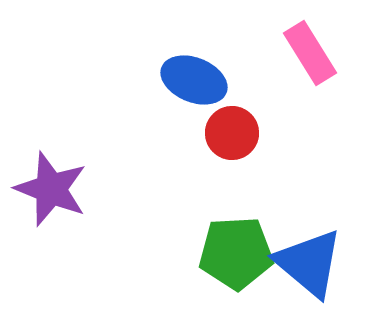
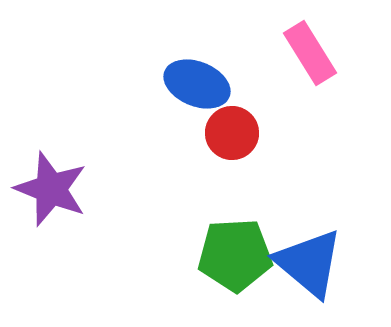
blue ellipse: moved 3 px right, 4 px down
green pentagon: moved 1 px left, 2 px down
